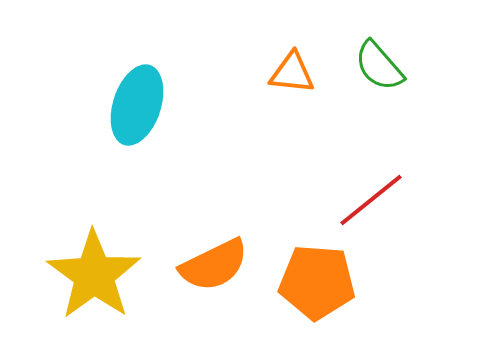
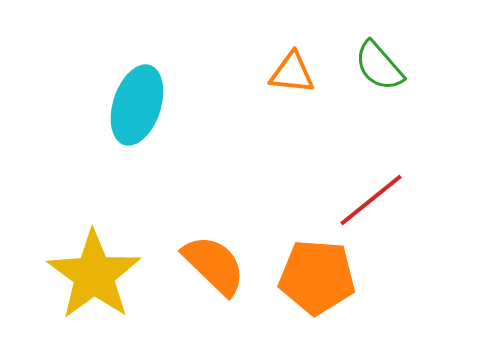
orange semicircle: rotated 110 degrees counterclockwise
orange pentagon: moved 5 px up
